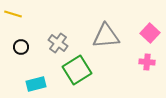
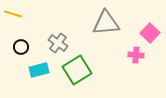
gray triangle: moved 13 px up
pink cross: moved 11 px left, 7 px up
cyan rectangle: moved 3 px right, 14 px up
